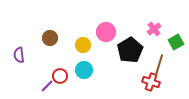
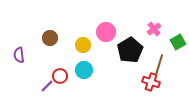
green square: moved 2 px right
